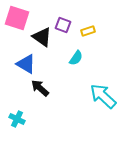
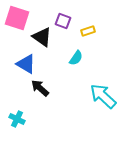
purple square: moved 4 px up
